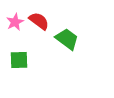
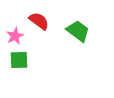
pink star: moved 14 px down
green trapezoid: moved 11 px right, 8 px up
